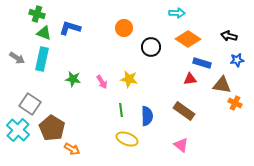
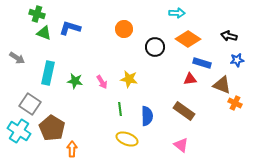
orange circle: moved 1 px down
black circle: moved 4 px right
cyan rectangle: moved 6 px right, 14 px down
green star: moved 2 px right, 2 px down
brown triangle: rotated 12 degrees clockwise
green line: moved 1 px left, 1 px up
cyan cross: moved 1 px right, 1 px down; rotated 10 degrees counterclockwise
orange arrow: rotated 119 degrees counterclockwise
